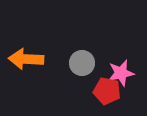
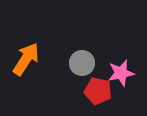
orange arrow: rotated 120 degrees clockwise
red pentagon: moved 9 px left
